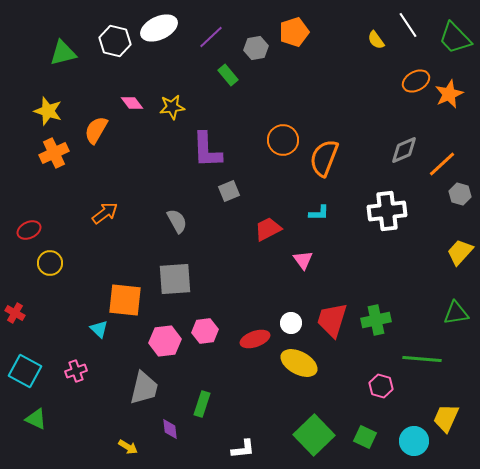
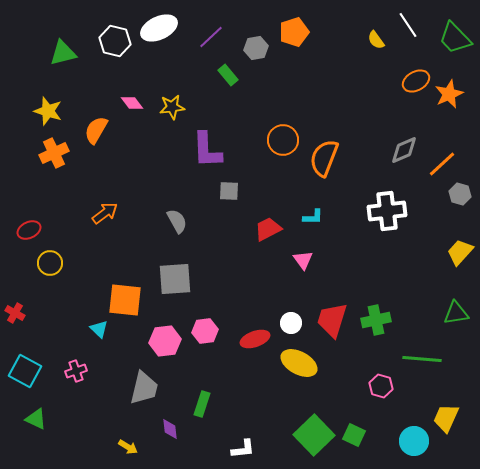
gray square at (229, 191): rotated 25 degrees clockwise
cyan L-shape at (319, 213): moved 6 px left, 4 px down
green square at (365, 437): moved 11 px left, 2 px up
